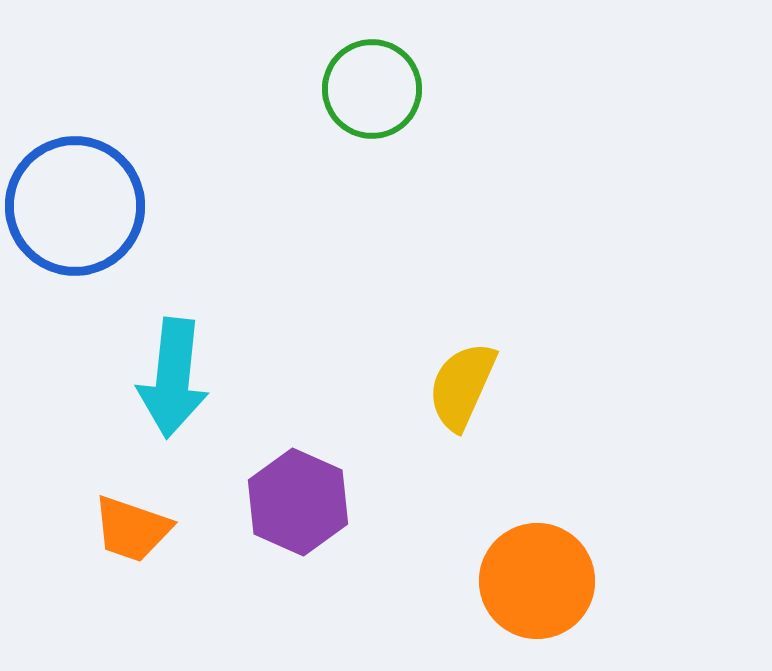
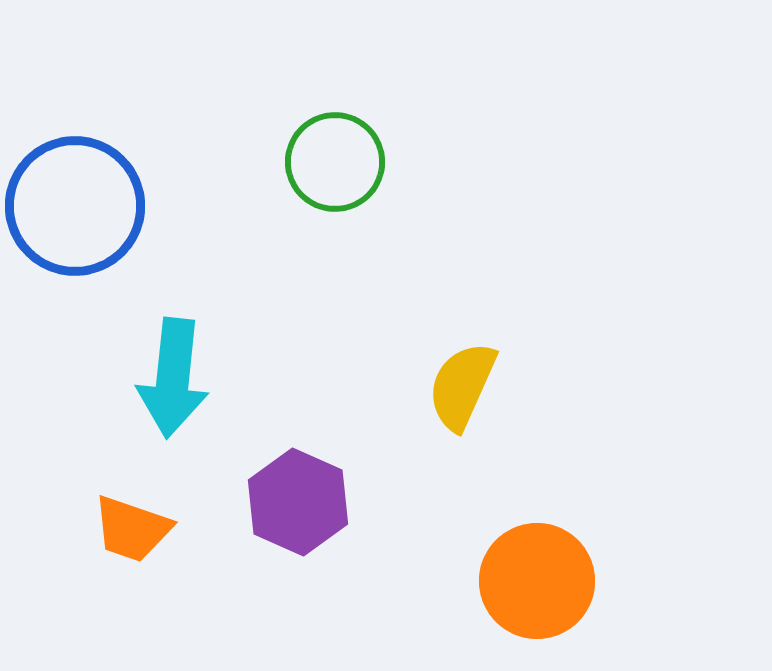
green circle: moved 37 px left, 73 px down
